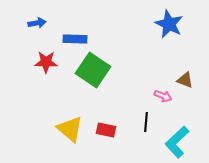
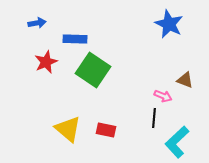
red star: rotated 25 degrees counterclockwise
black line: moved 8 px right, 4 px up
yellow triangle: moved 2 px left
